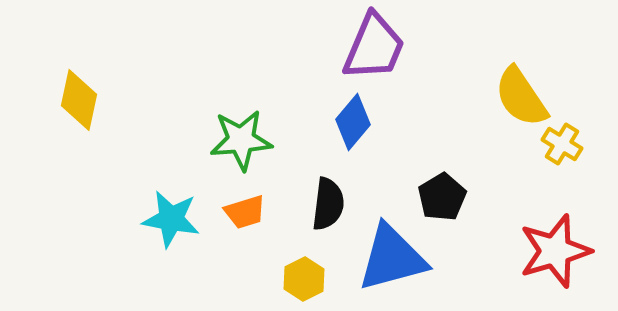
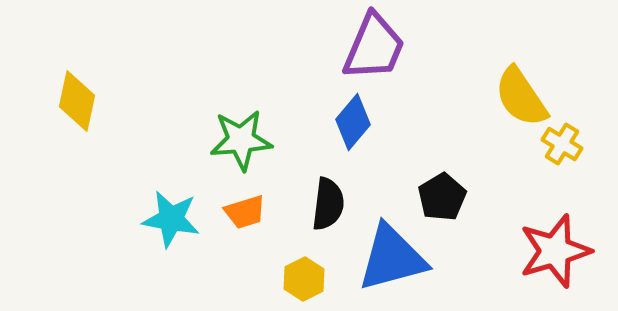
yellow diamond: moved 2 px left, 1 px down
